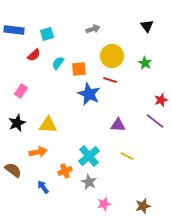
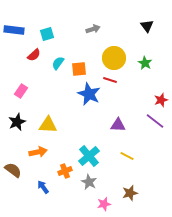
yellow circle: moved 2 px right, 2 px down
black star: moved 1 px up
brown star: moved 13 px left, 13 px up
